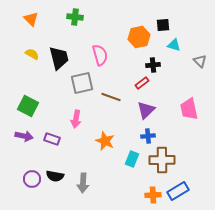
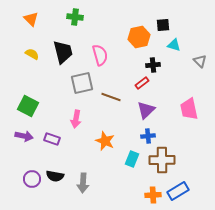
black trapezoid: moved 4 px right, 6 px up
